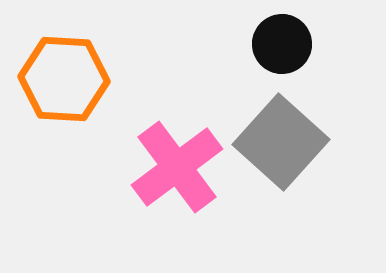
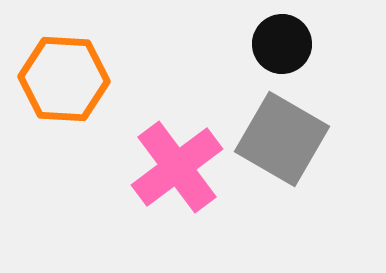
gray square: moved 1 px right, 3 px up; rotated 12 degrees counterclockwise
